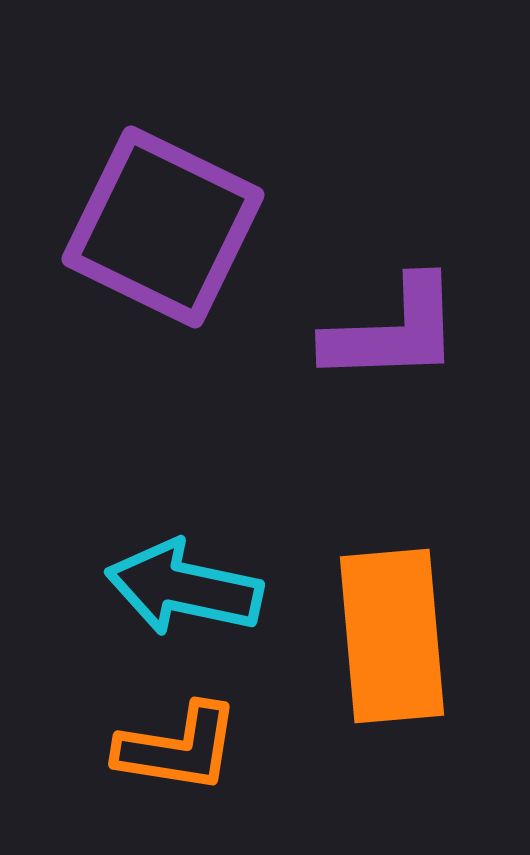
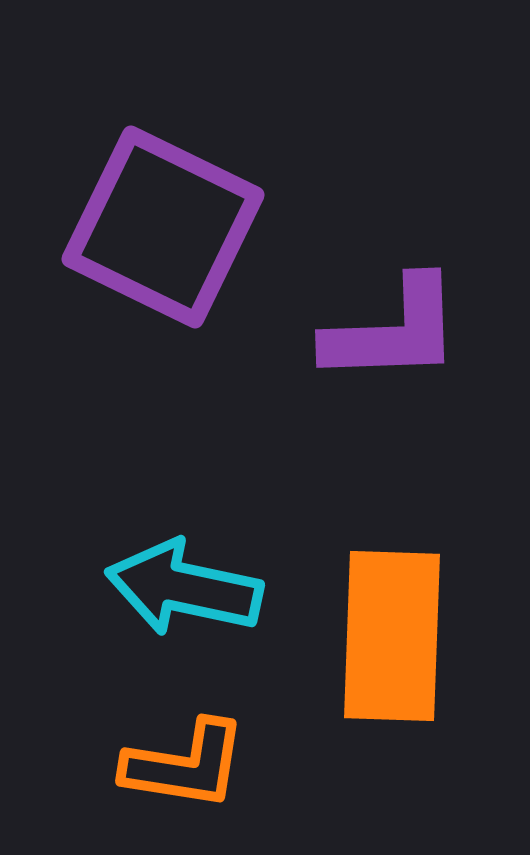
orange rectangle: rotated 7 degrees clockwise
orange L-shape: moved 7 px right, 17 px down
